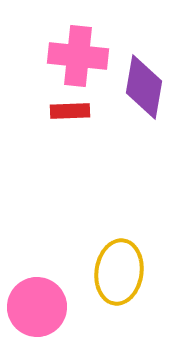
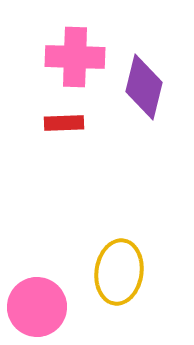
pink cross: moved 3 px left, 1 px down; rotated 4 degrees counterclockwise
purple diamond: rotated 4 degrees clockwise
red rectangle: moved 6 px left, 12 px down
